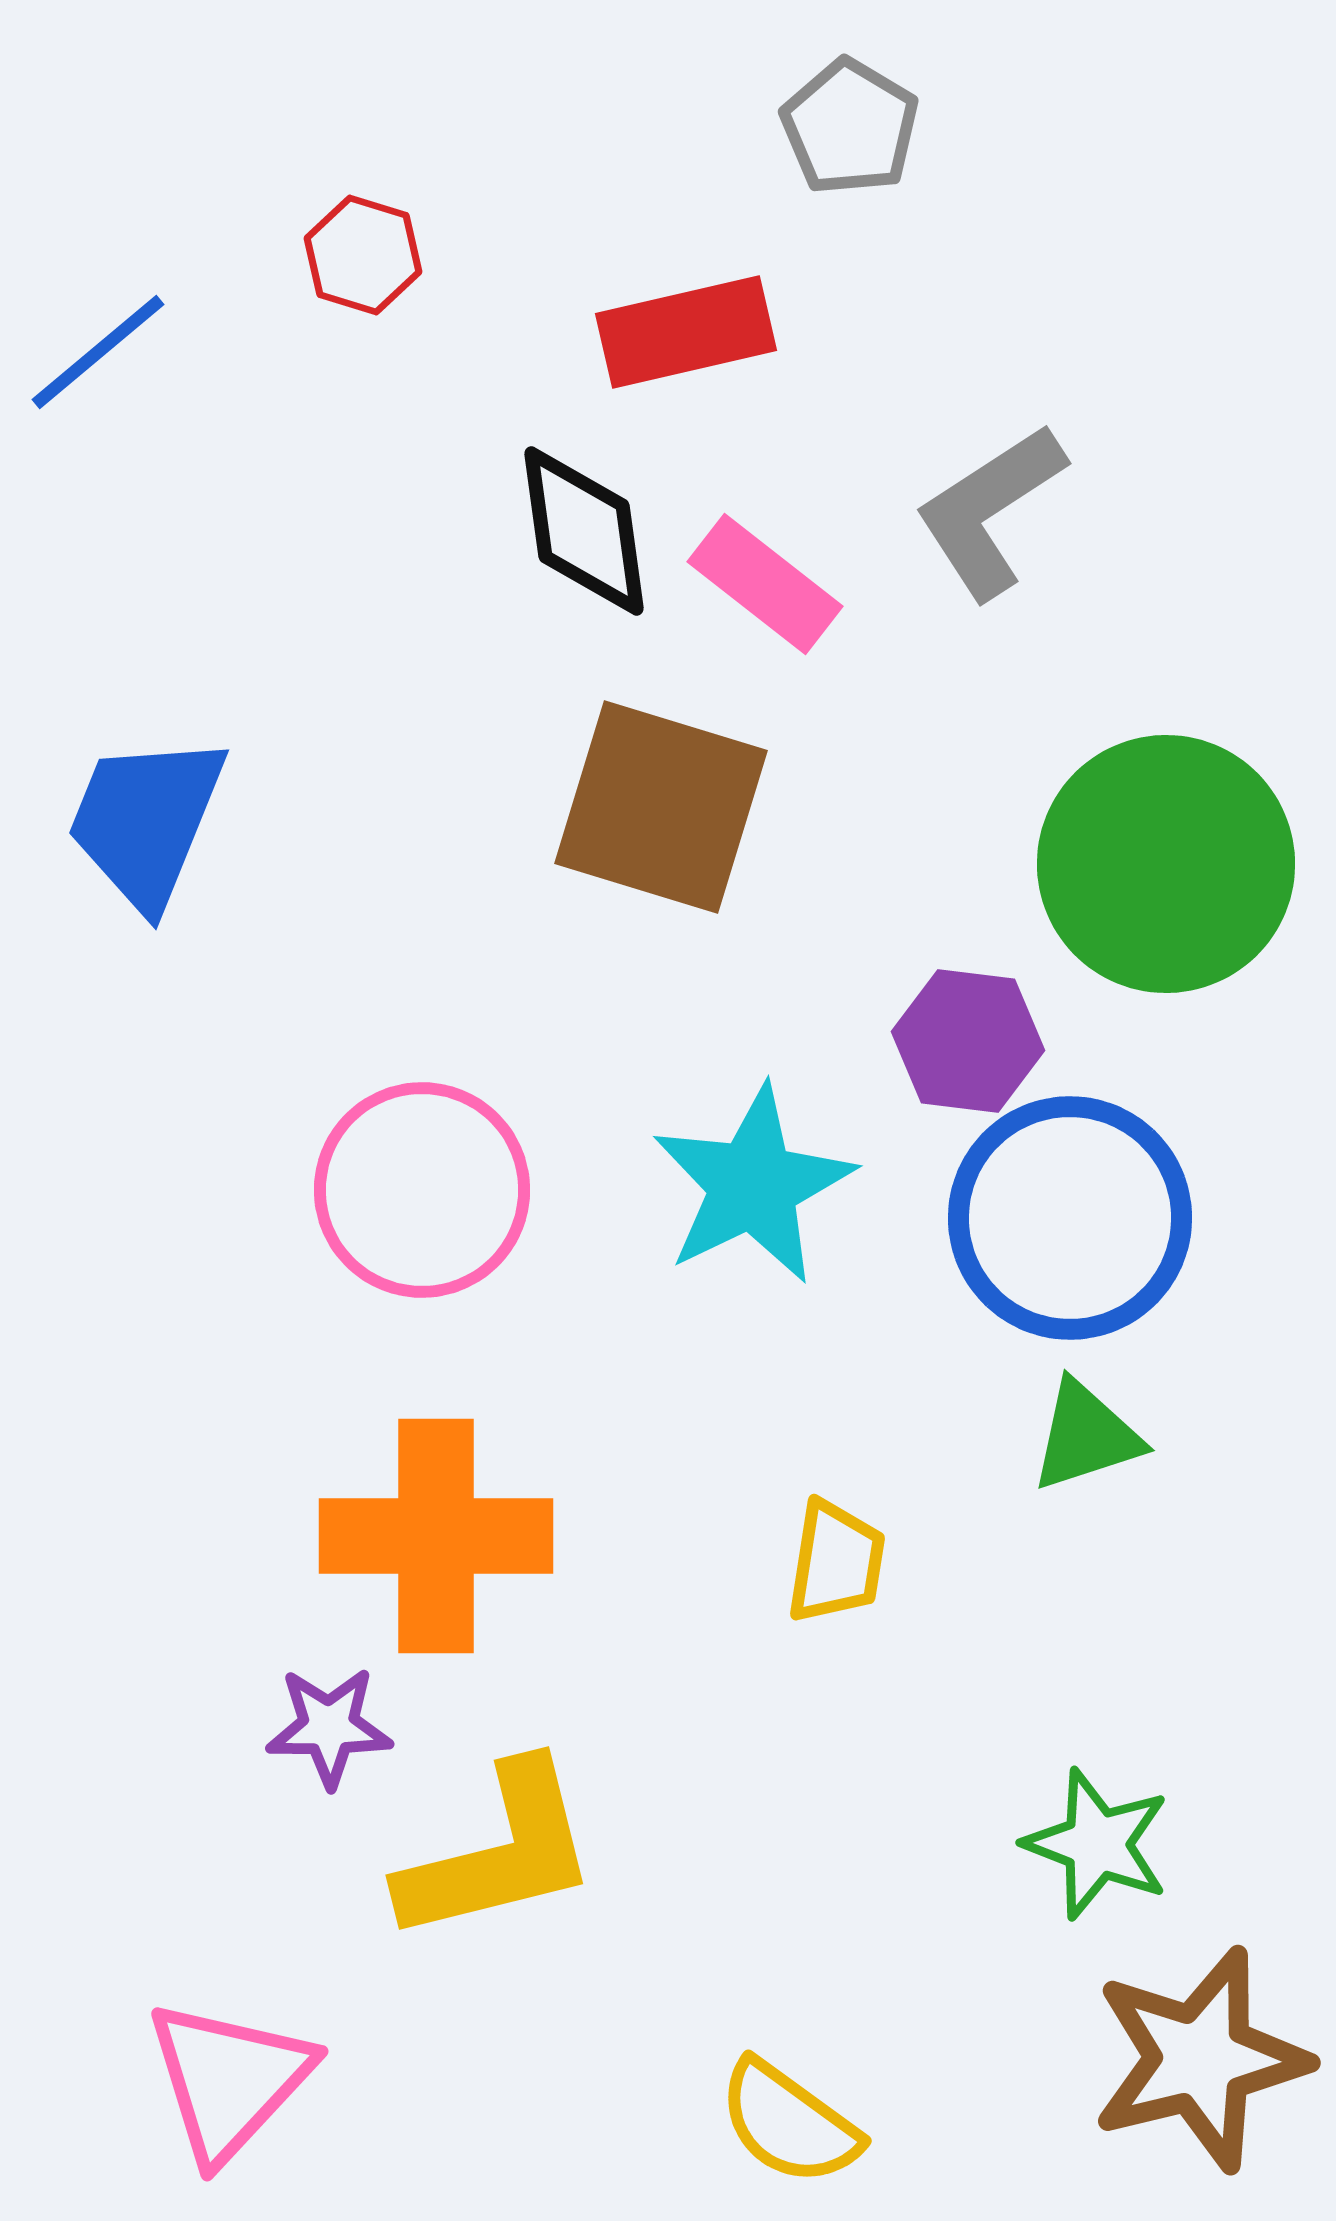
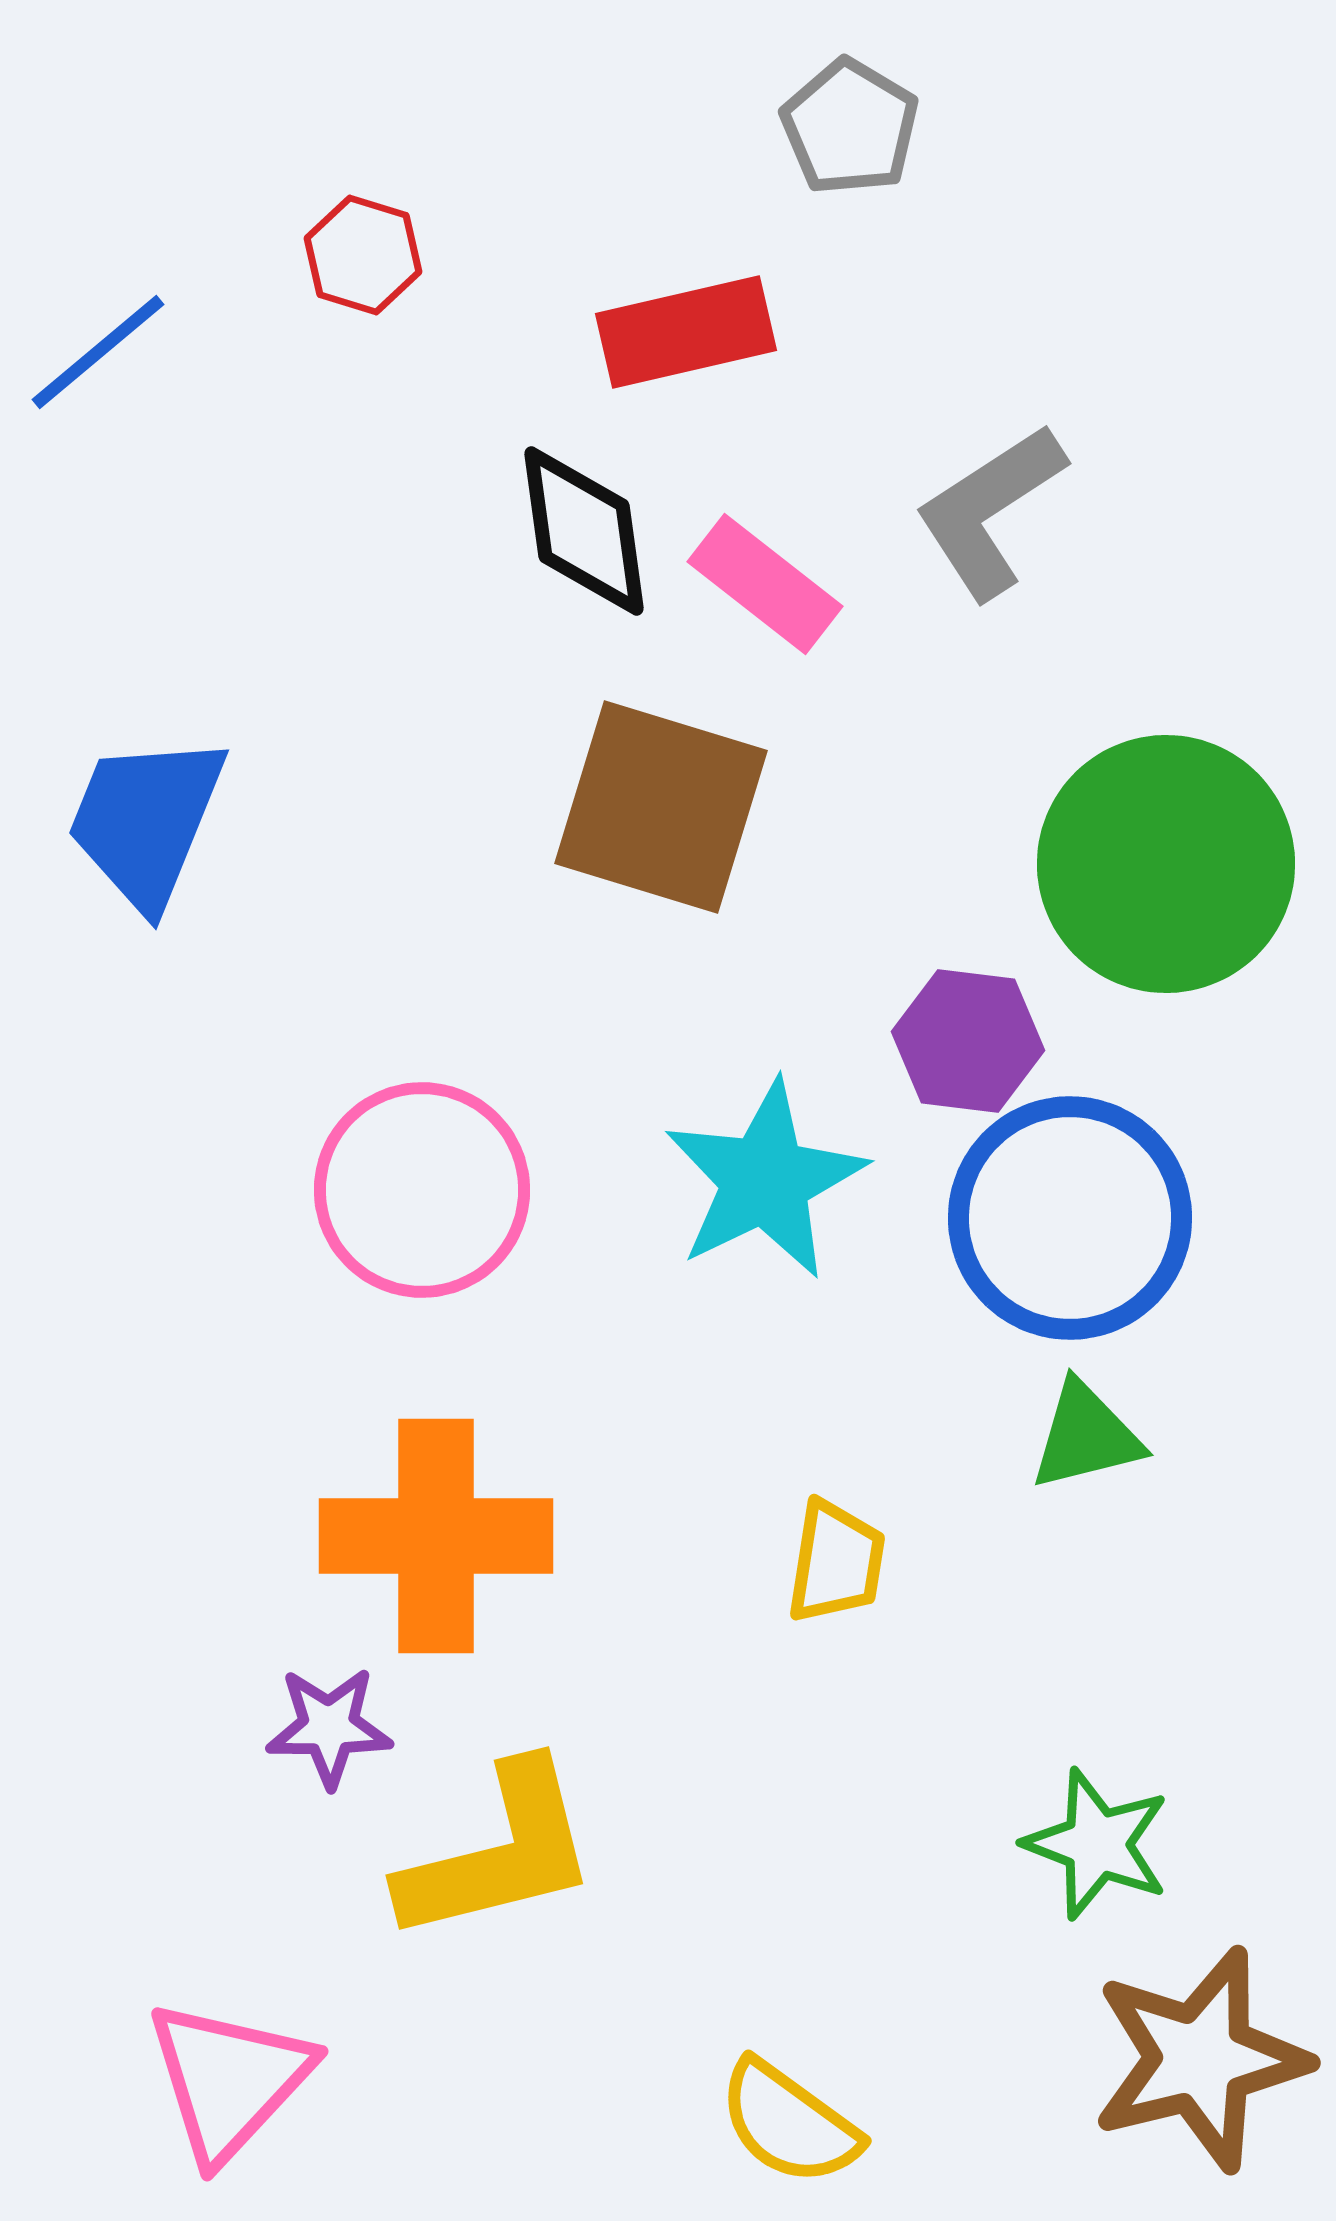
cyan star: moved 12 px right, 5 px up
green triangle: rotated 4 degrees clockwise
